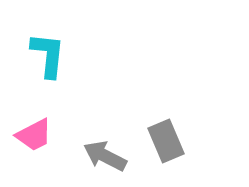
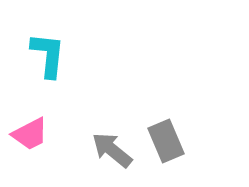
pink trapezoid: moved 4 px left, 1 px up
gray arrow: moved 7 px right, 6 px up; rotated 12 degrees clockwise
